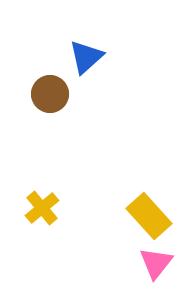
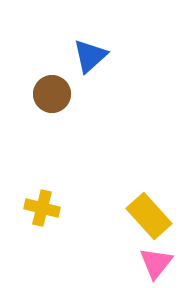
blue triangle: moved 4 px right, 1 px up
brown circle: moved 2 px right
yellow cross: rotated 36 degrees counterclockwise
